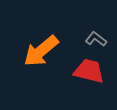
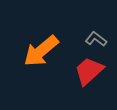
red trapezoid: rotated 56 degrees counterclockwise
